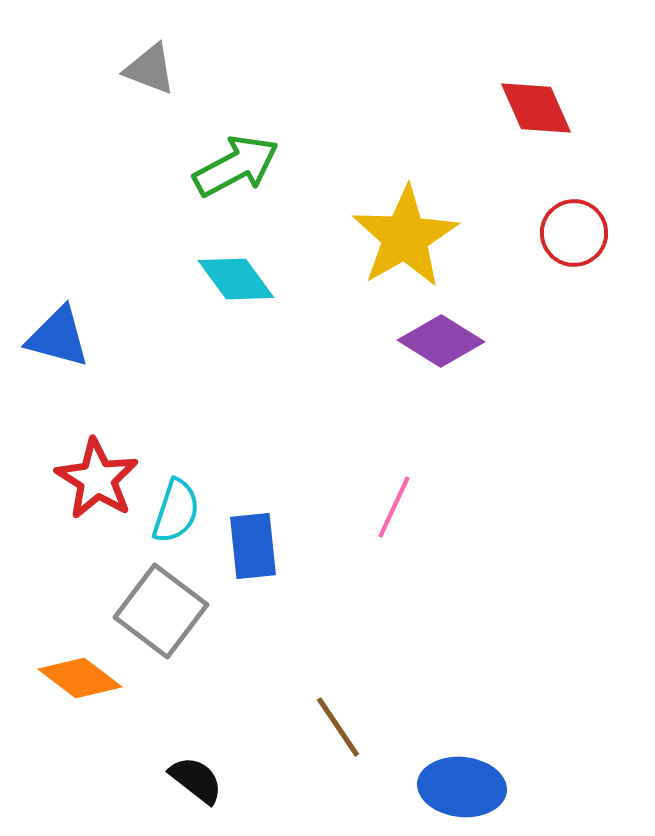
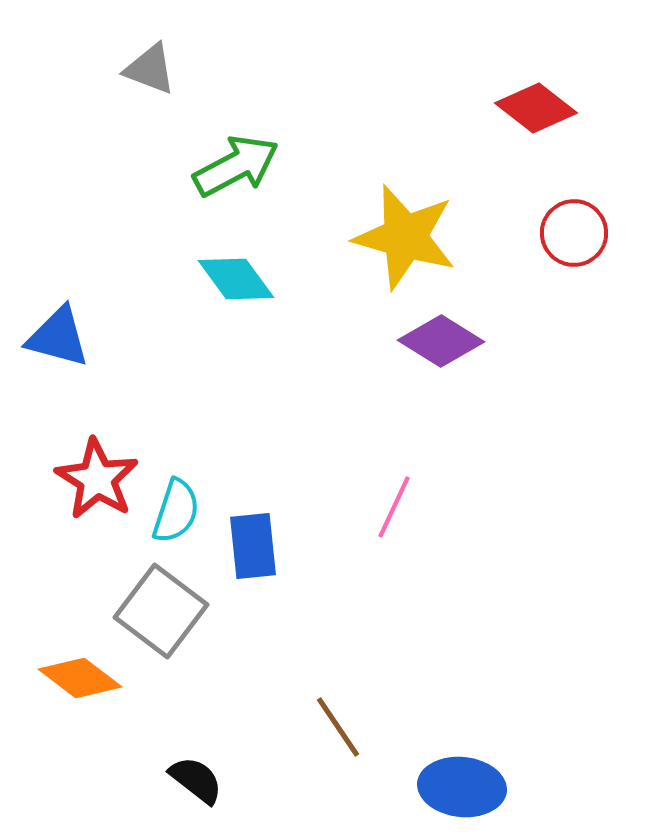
red diamond: rotated 28 degrees counterclockwise
yellow star: rotated 26 degrees counterclockwise
